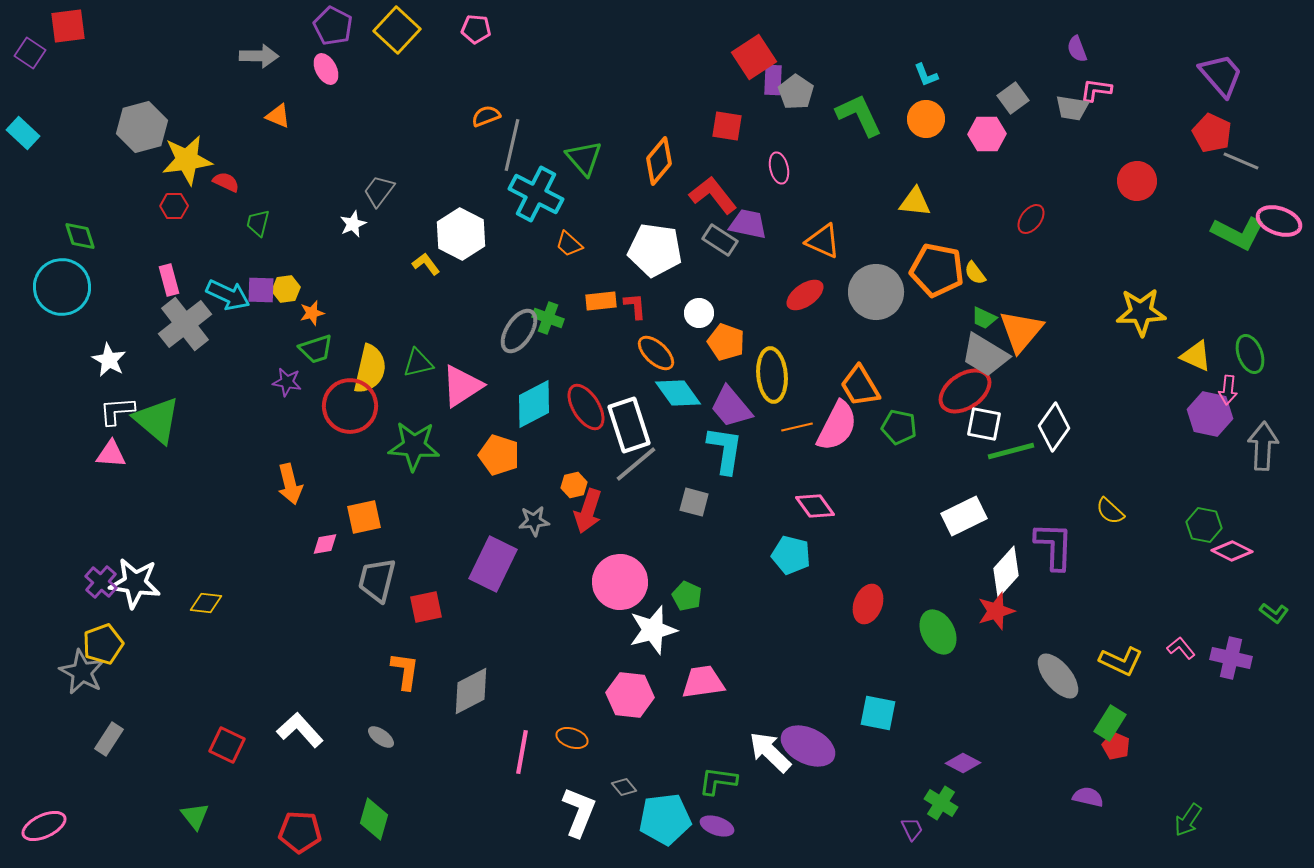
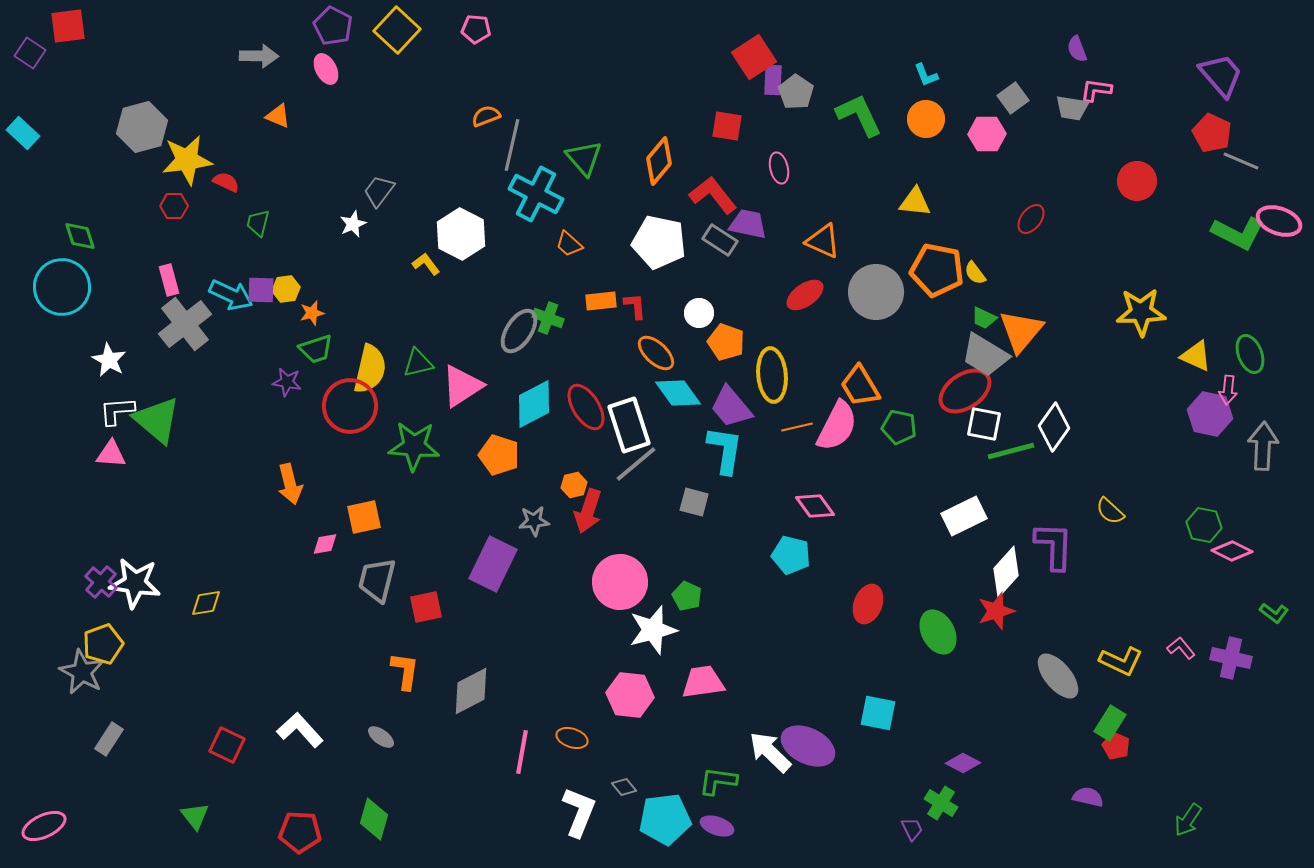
white pentagon at (655, 250): moved 4 px right, 8 px up; rotated 4 degrees clockwise
cyan arrow at (228, 295): moved 3 px right
yellow diamond at (206, 603): rotated 16 degrees counterclockwise
